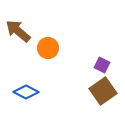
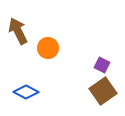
brown arrow: rotated 24 degrees clockwise
